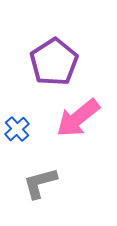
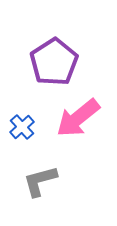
blue cross: moved 5 px right, 2 px up
gray L-shape: moved 2 px up
